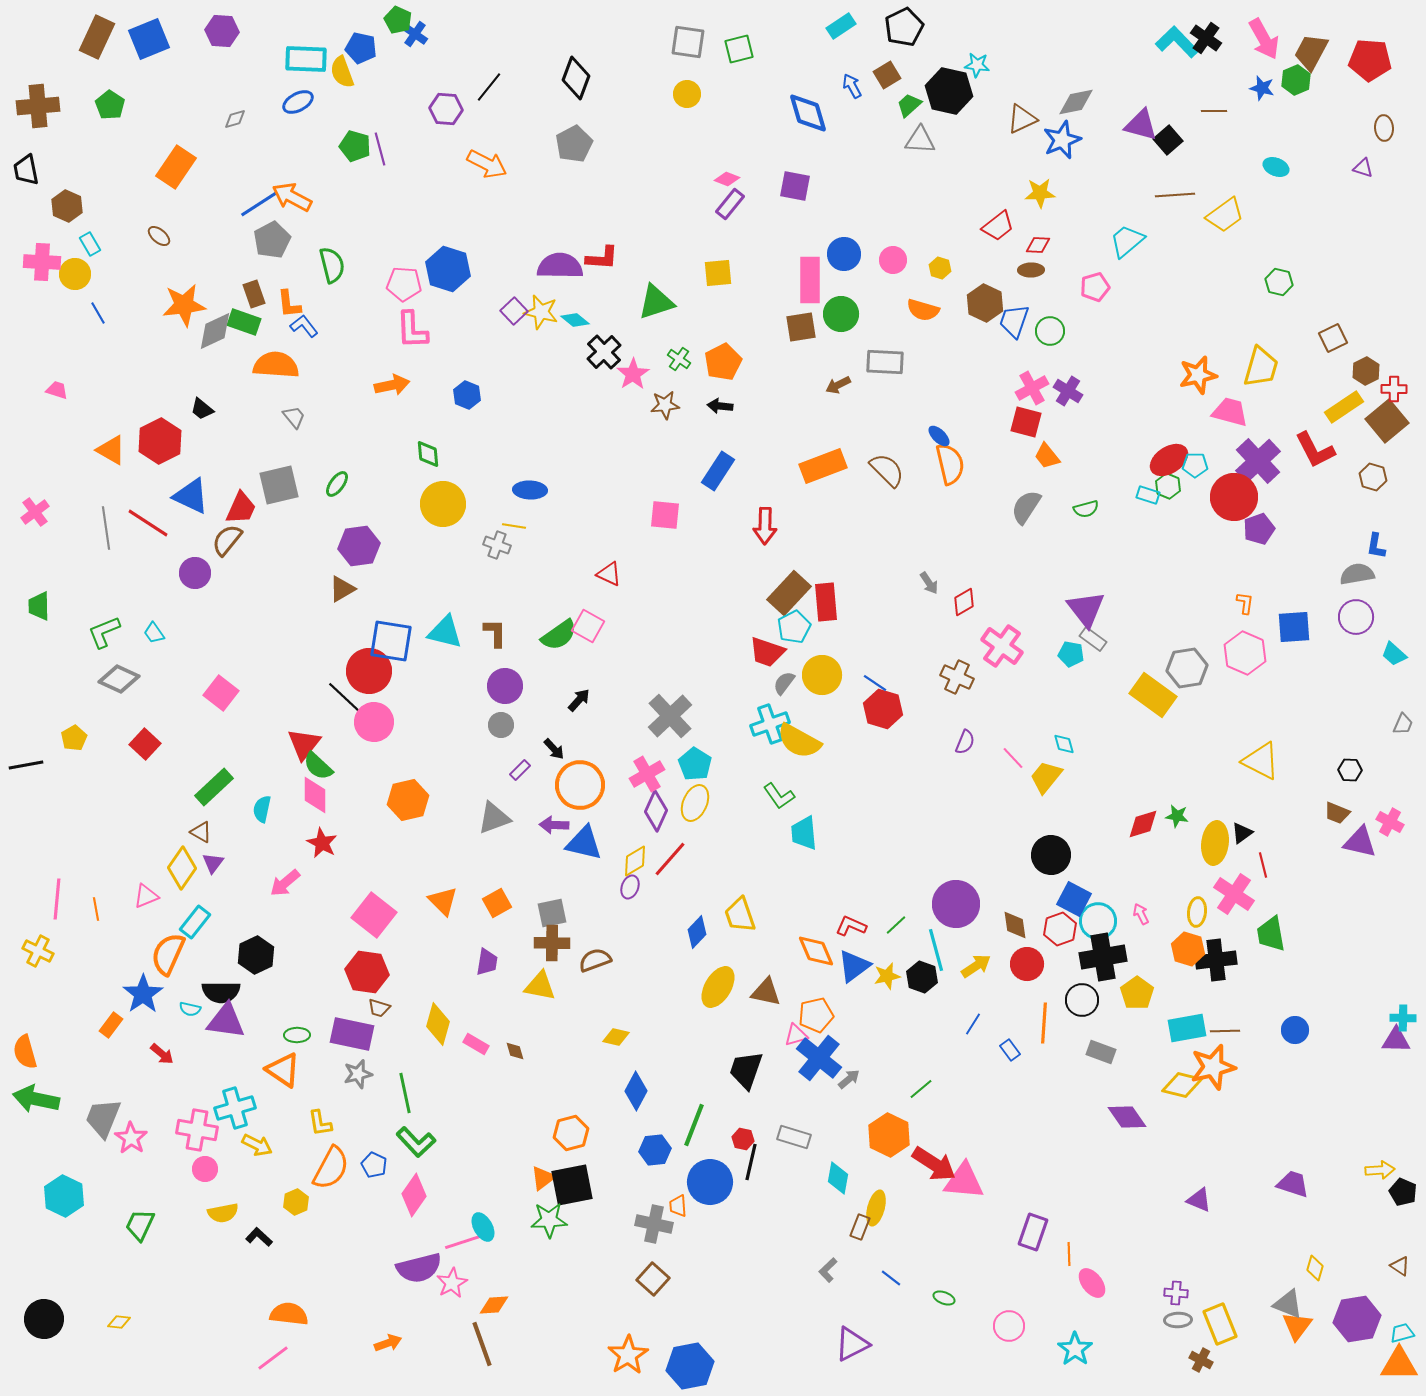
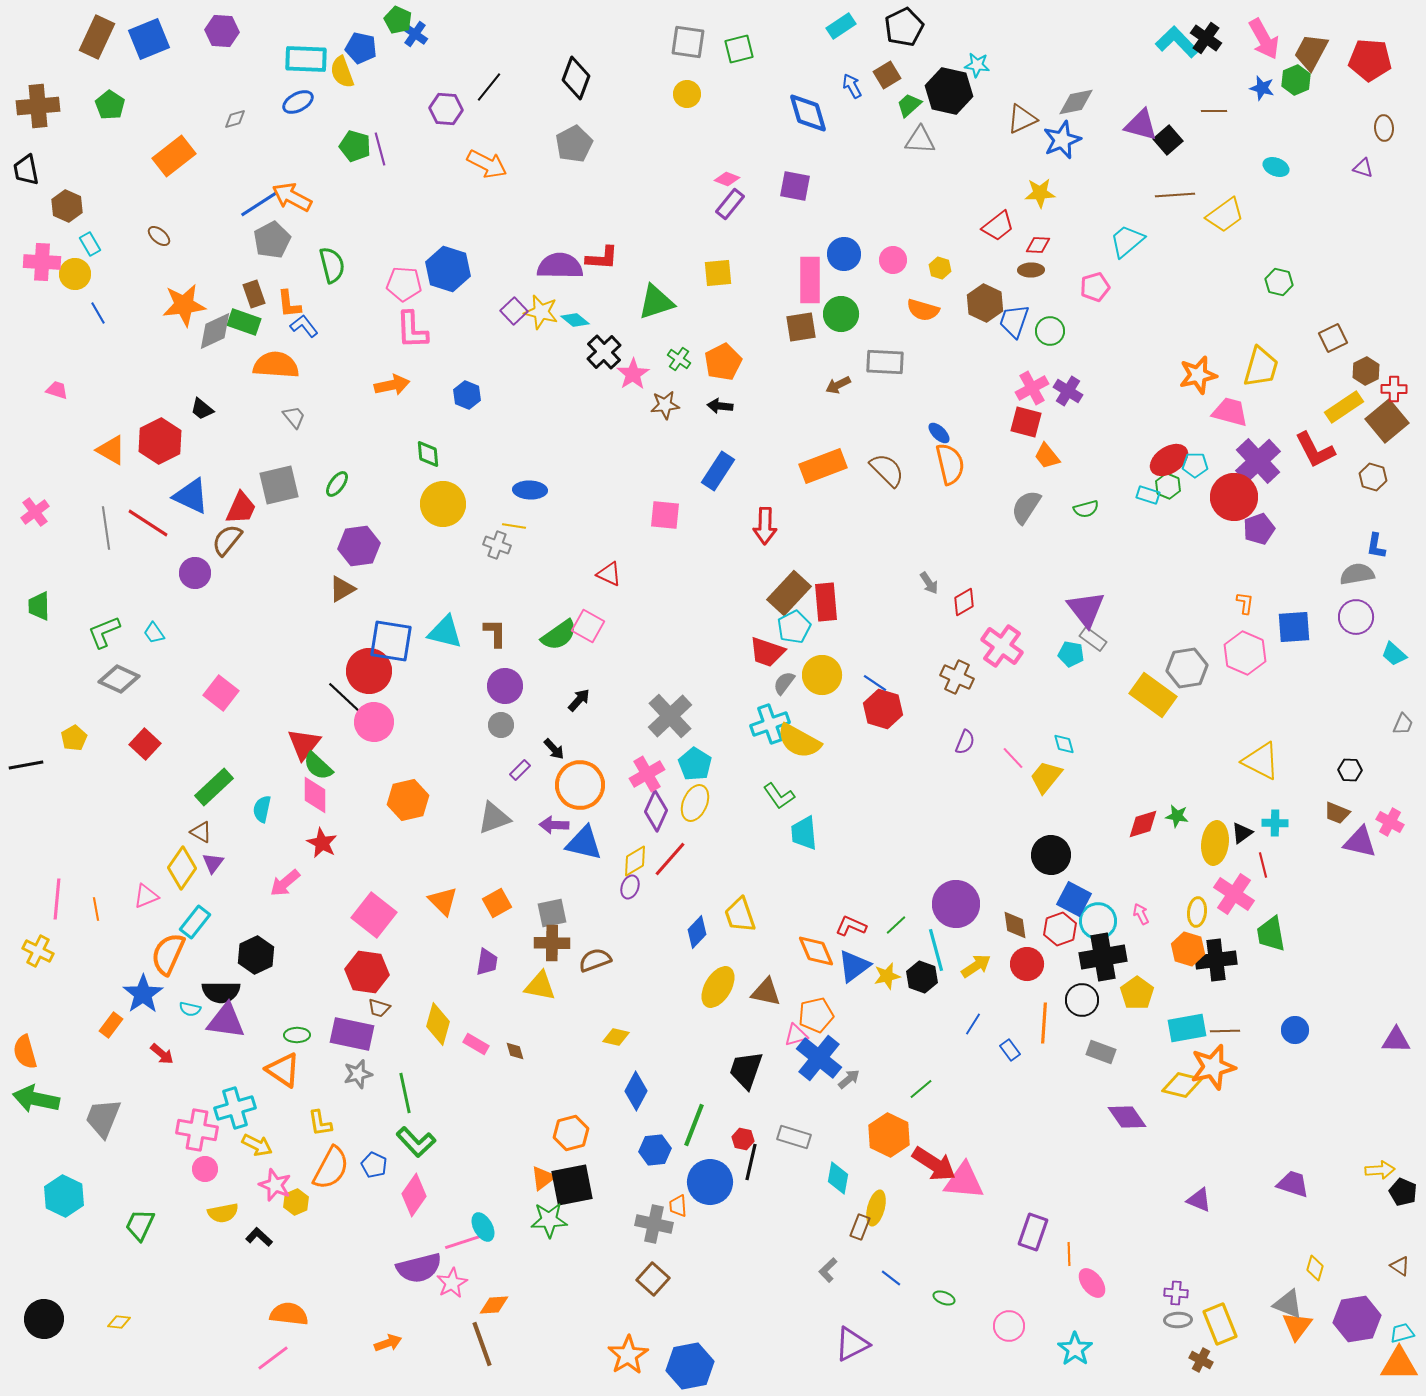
orange rectangle at (176, 167): moved 2 px left, 11 px up; rotated 18 degrees clockwise
blue ellipse at (939, 436): moved 3 px up
cyan cross at (1403, 1018): moved 128 px left, 195 px up
pink star at (131, 1138): moved 144 px right, 47 px down; rotated 12 degrees counterclockwise
